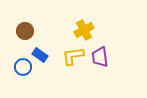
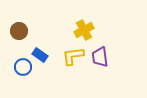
brown circle: moved 6 px left
